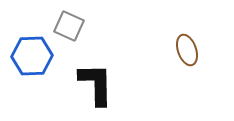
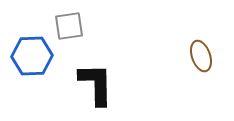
gray square: rotated 32 degrees counterclockwise
brown ellipse: moved 14 px right, 6 px down
